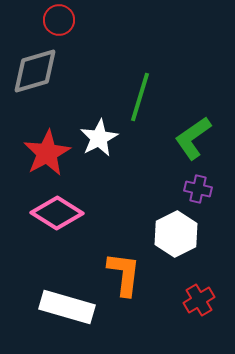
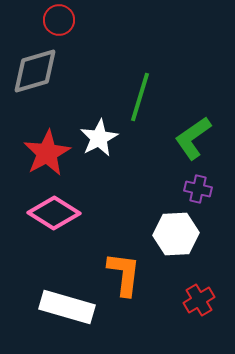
pink diamond: moved 3 px left
white hexagon: rotated 24 degrees clockwise
